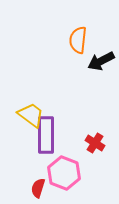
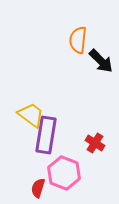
black arrow: rotated 108 degrees counterclockwise
purple rectangle: rotated 9 degrees clockwise
